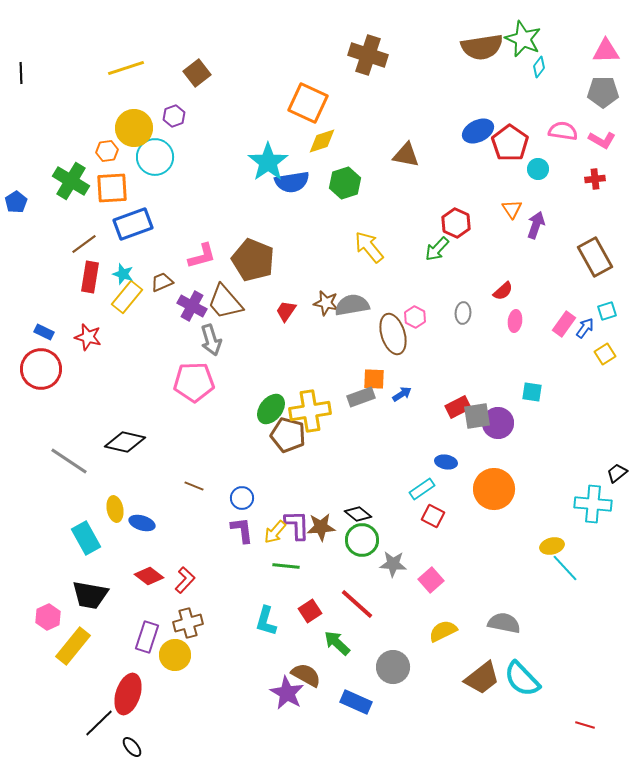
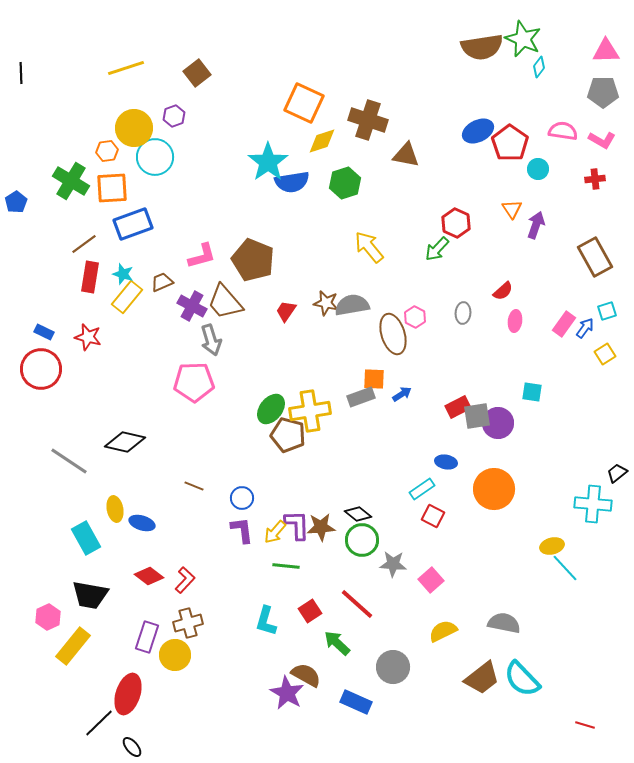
brown cross at (368, 55): moved 65 px down
orange square at (308, 103): moved 4 px left
